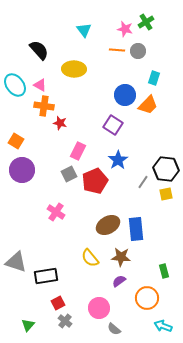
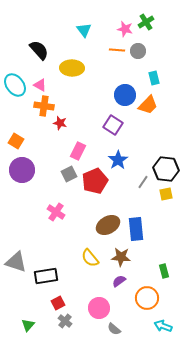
yellow ellipse: moved 2 px left, 1 px up
cyan rectangle: rotated 32 degrees counterclockwise
